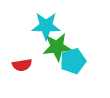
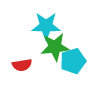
green star: moved 2 px left
